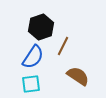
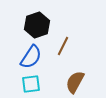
black hexagon: moved 4 px left, 2 px up
blue semicircle: moved 2 px left
brown semicircle: moved 3 px left, 6 px down; rotated 95 degrees counterclockwise
